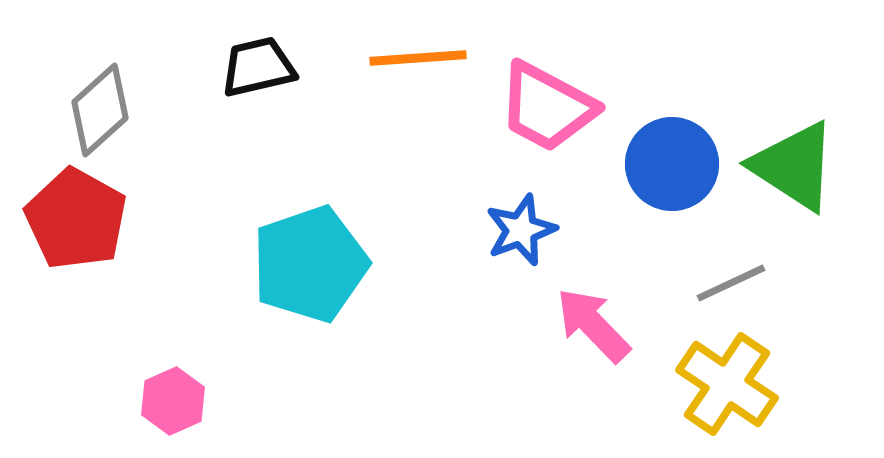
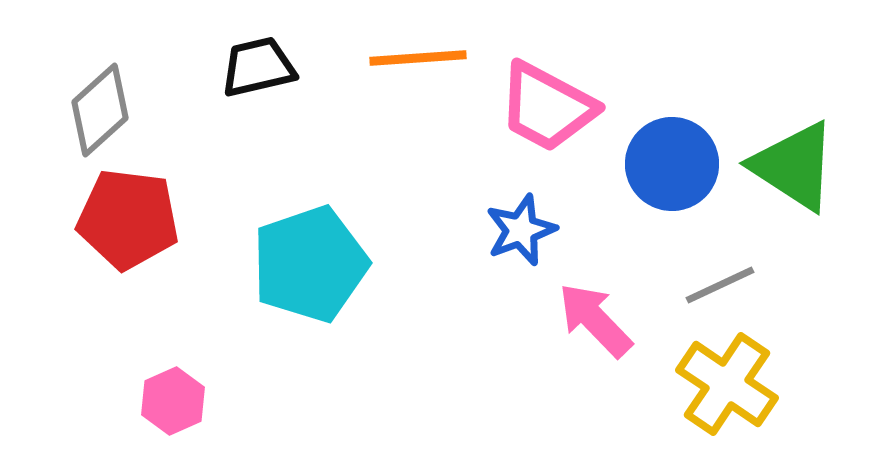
red pentagon: moved 52 px right; rotated 22 degrees counterclockwise
gray line: moved 11 px left, 2 px down
pink arrow: moved 2 px right, 5 px up
